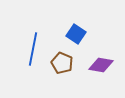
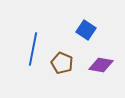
blue square: moved 10 px right, 4 px up
